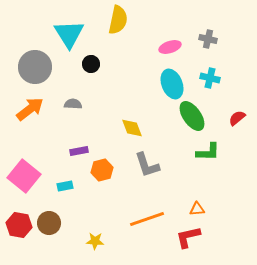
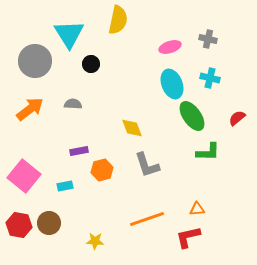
gray circle: moved 6 px up
